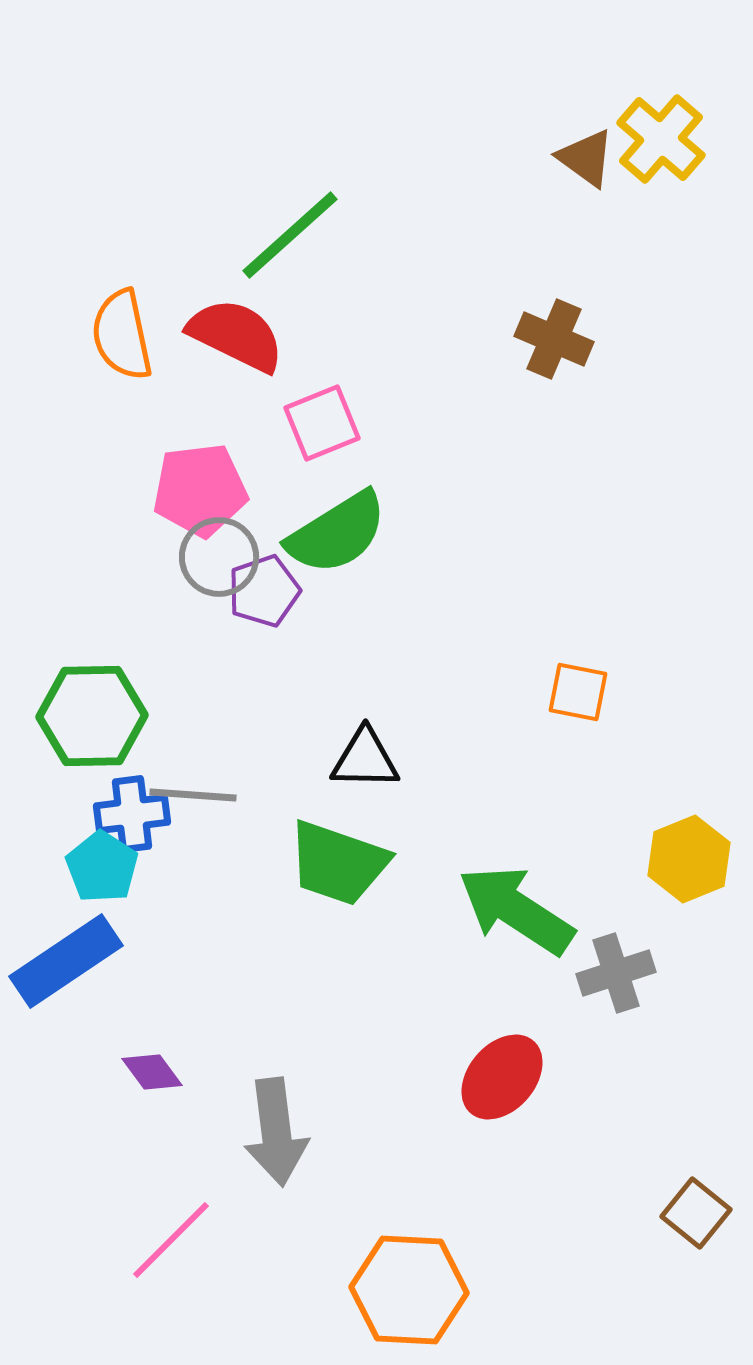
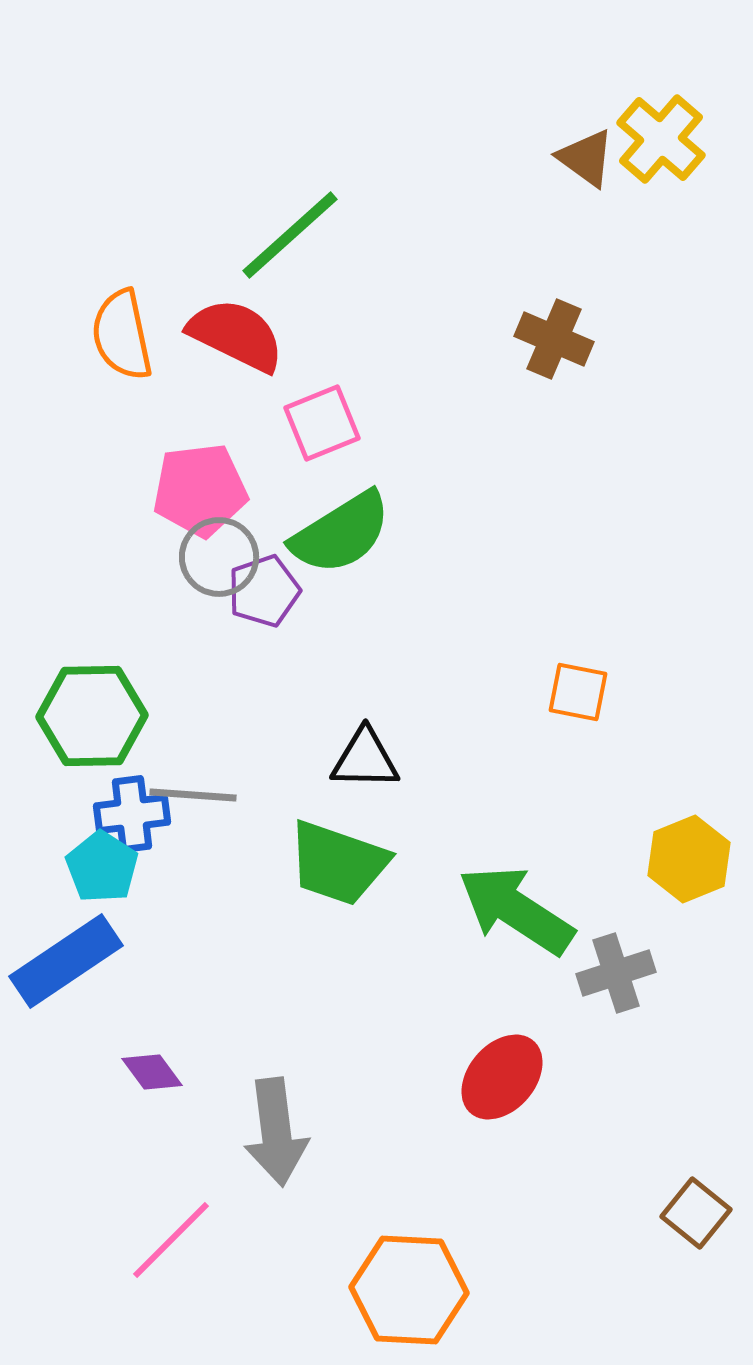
green semicircle: moved 4 px right
